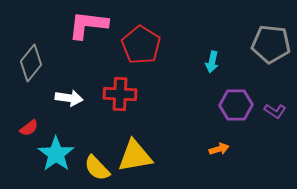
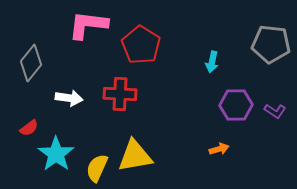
yellow semicircle: rotated 68 degrees clockwise
